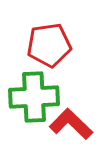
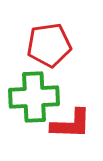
red L-shape: rotated 138 degrees clockwise
